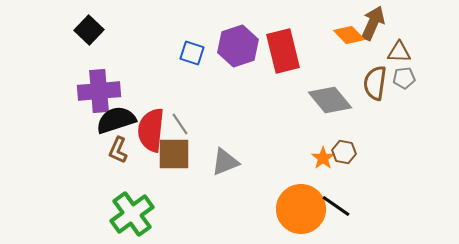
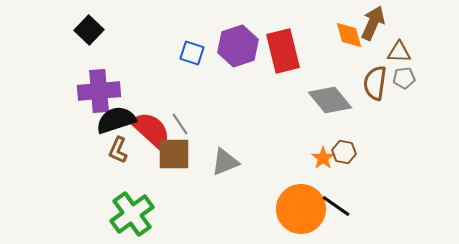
orange diamond: rotated 28 degrees clockwise
red semicircle: rotated 126 degrees clockwise
